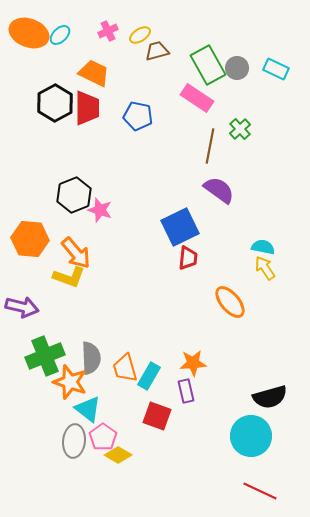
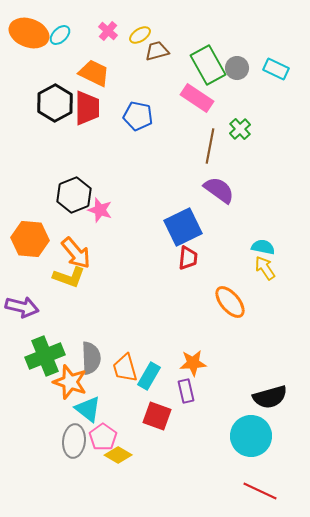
pink cross at (108, 31): rotated 24 degrees counterclockwise
blue square at (180, 227): moved 3 px right
